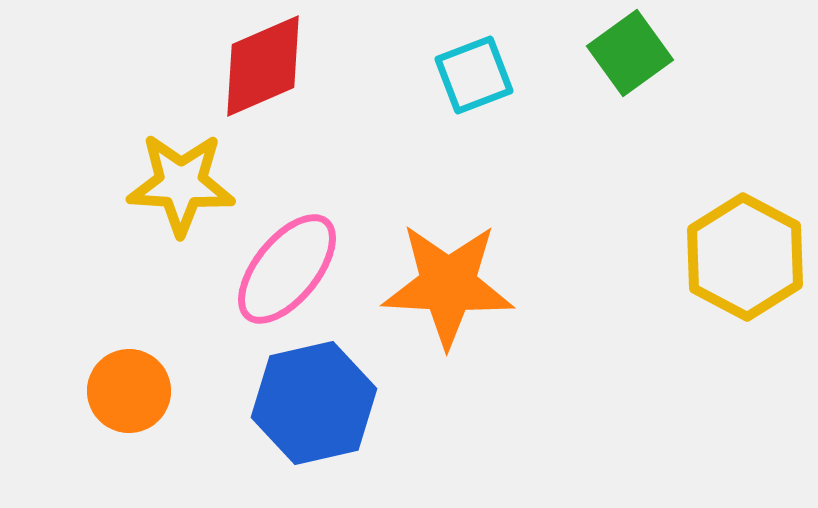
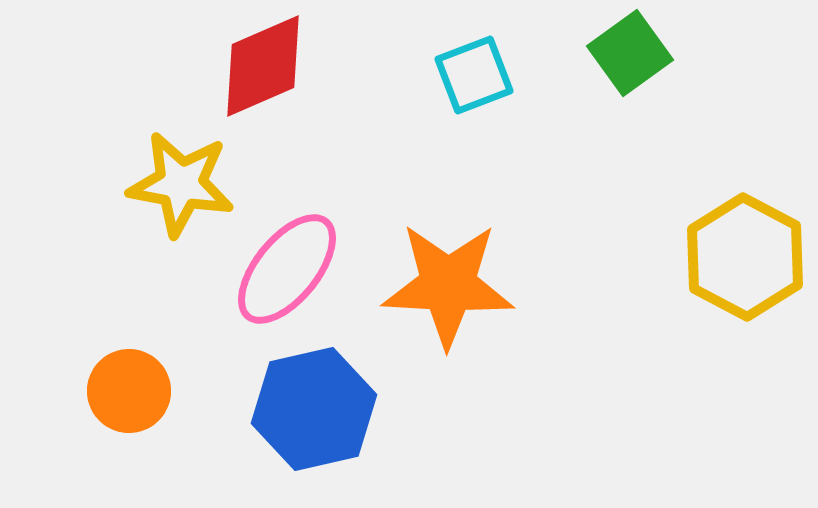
yellow star: rotated 7 degrees clockwise
blue hexagon: moved 6 px down
